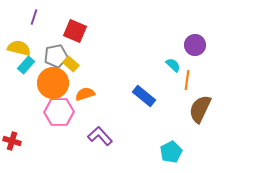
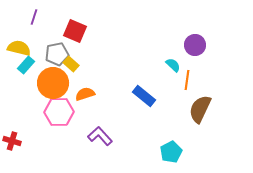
gray pentagon: moved 1 px right, 2 px up
